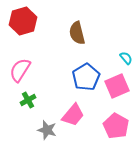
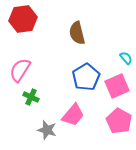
red hexagon: moved 2 px up; rotated 8 degrees clockwise
green cross: moved 3 px right, 3 px up; rotated 35 degrees counterclockwise
pink pentagon: moved 3 px right, 5 px up
